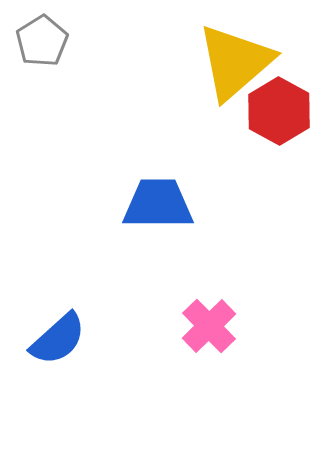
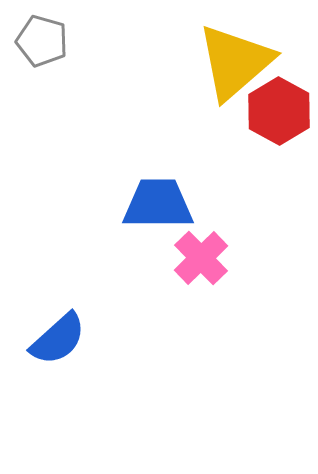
gray pentagon: rotated 24 degrees counterclockwise
pink cross: moved 8 px left, 68 px up
